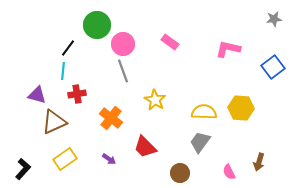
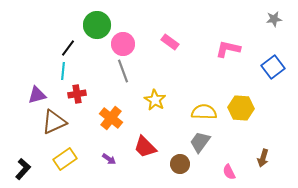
purple triangle: rotated 30 degrees counterclockwise
brown arrow: moved 4 px right, 4 px up
brown circle: moved 9 px up
